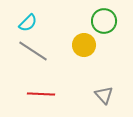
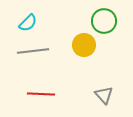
gray line: rotated 40 degrees counterclockwise
